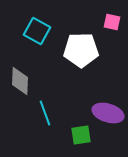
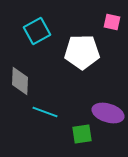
cyan square: rotated 32 degrees clockwise
white pentagon: moved 1 px right, 2 px down
cyan line: moved 1 px up; rotated 50 degrees counterclockwise
green square: moved 1 px right, 1 px up
